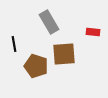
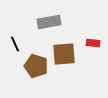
gray rectangle: rotated 70 degrees counterclockwise
red rectangle: moved 11 px down
black line: moved 1 px right; rotated 14 degrees counterclockwise
